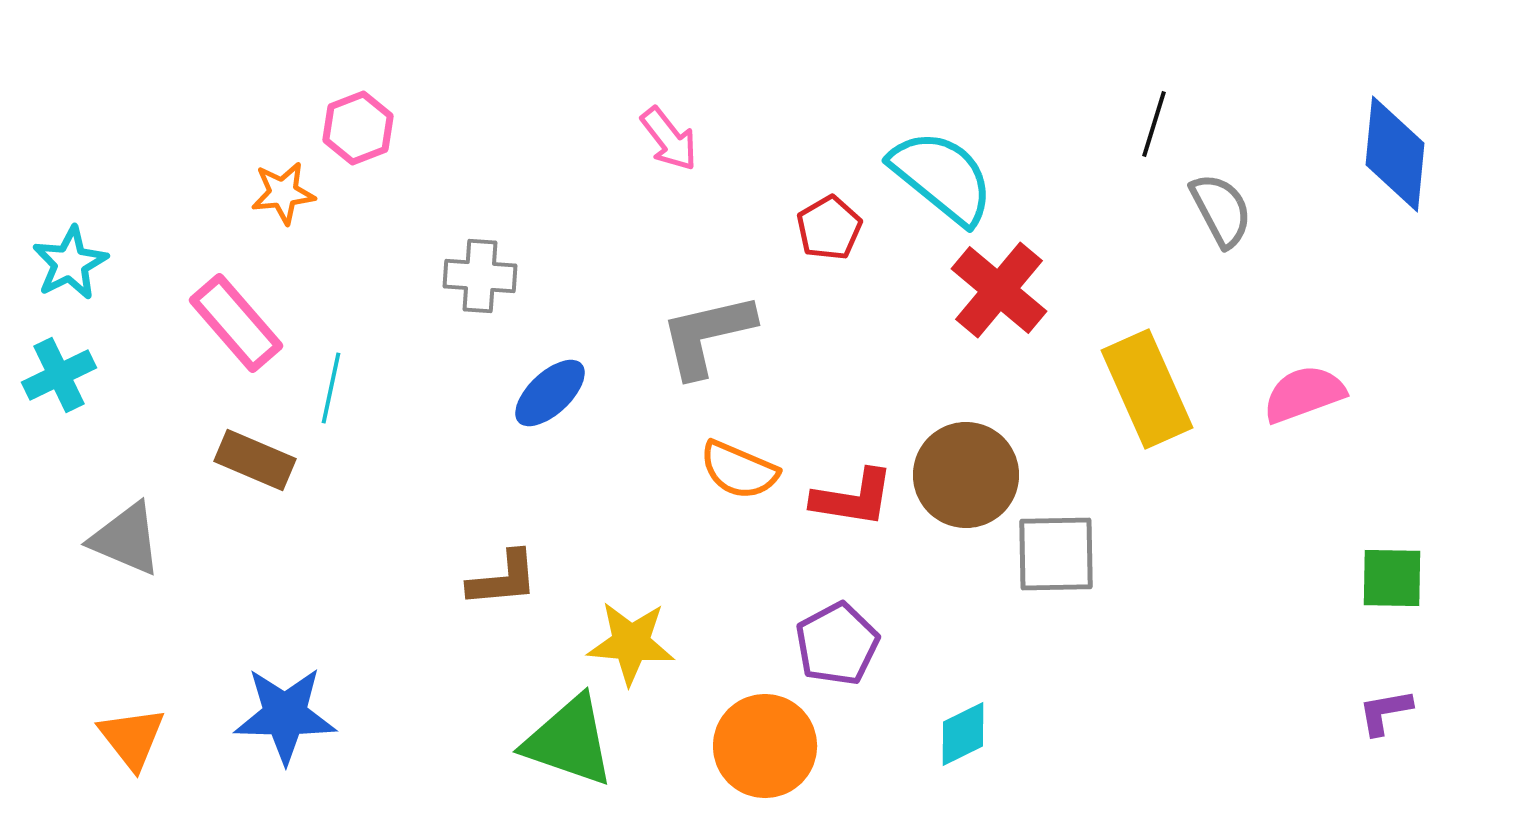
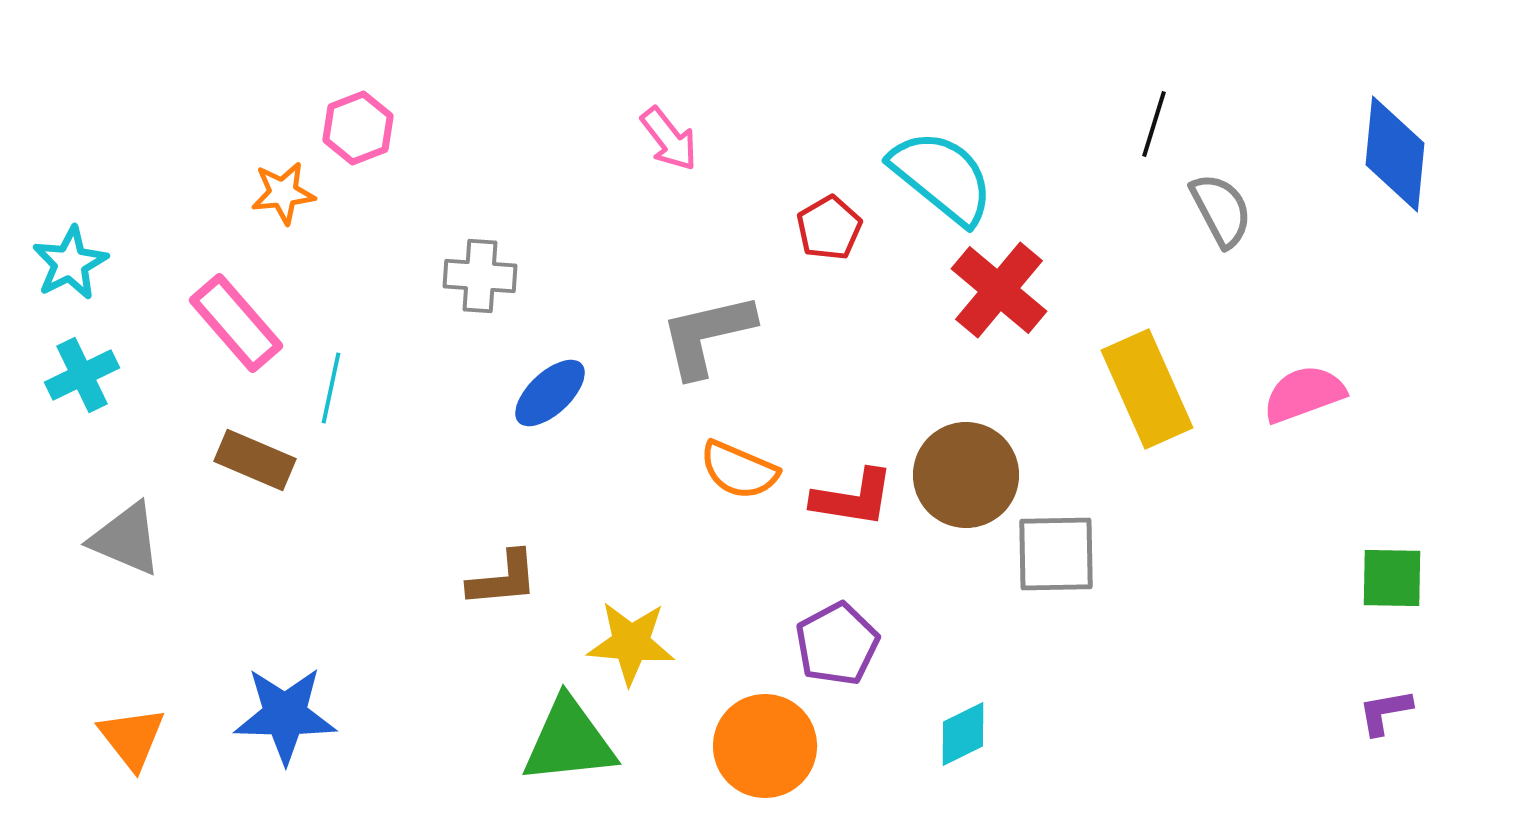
cyan cross: moved 23 px right
green triangle: rotated 25 degrees counterclockwise
